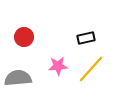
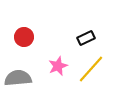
black rectangle: rotated 12 degrees counterclockwise
pink star: rotated 18 degrees counterclockwise
